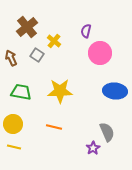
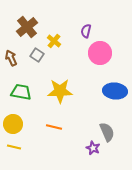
purple star: rotated 16 degrees counterclockwise
